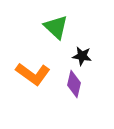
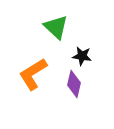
orange L-shape: rotated 112 degrees clockwise
